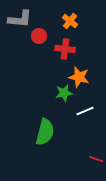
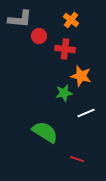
orange cross: moved 1 px right, 1 px up
orange star: moved 2 px right, 1 px up
white line: moved 1 px right, 2 px down
green semicircle: rotated 72 degrees counterclockwise
red line: moved 19 px left
